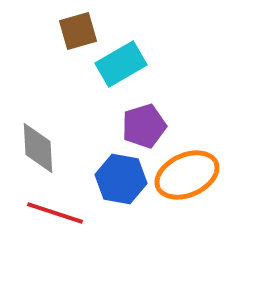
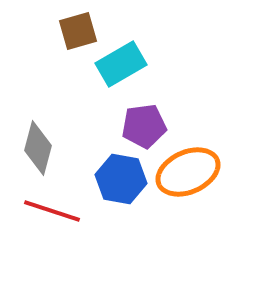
purple pentagon: rotated 9 degrees clockwise
gray diamond: rotated 18 degrees clockwise
orange ellipse: moved 1 px right, 3 px up
red line: moved 3 px left, 2 px up
